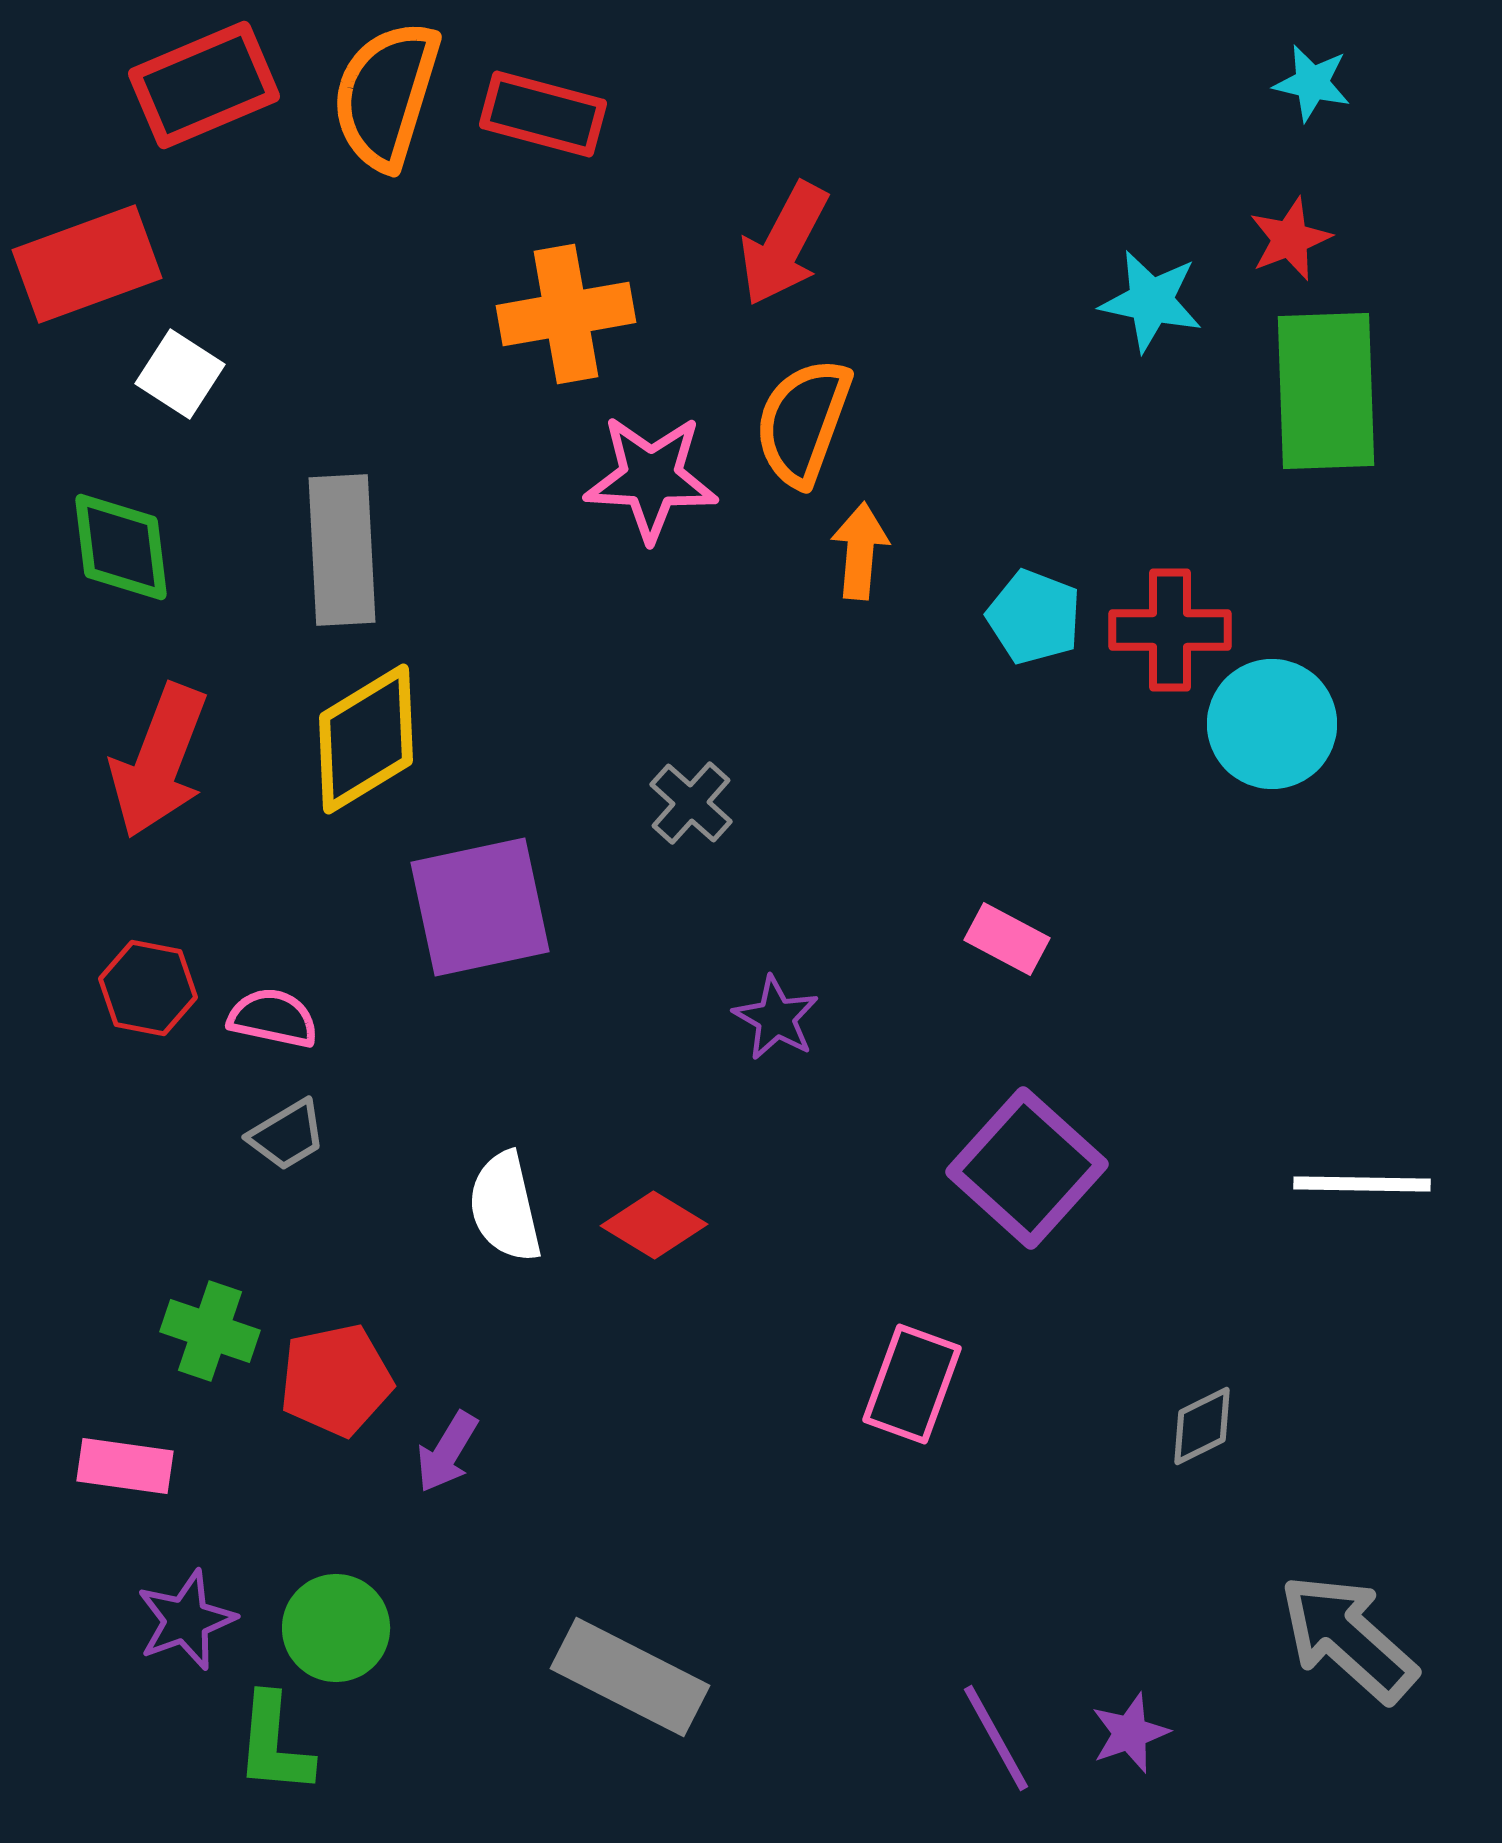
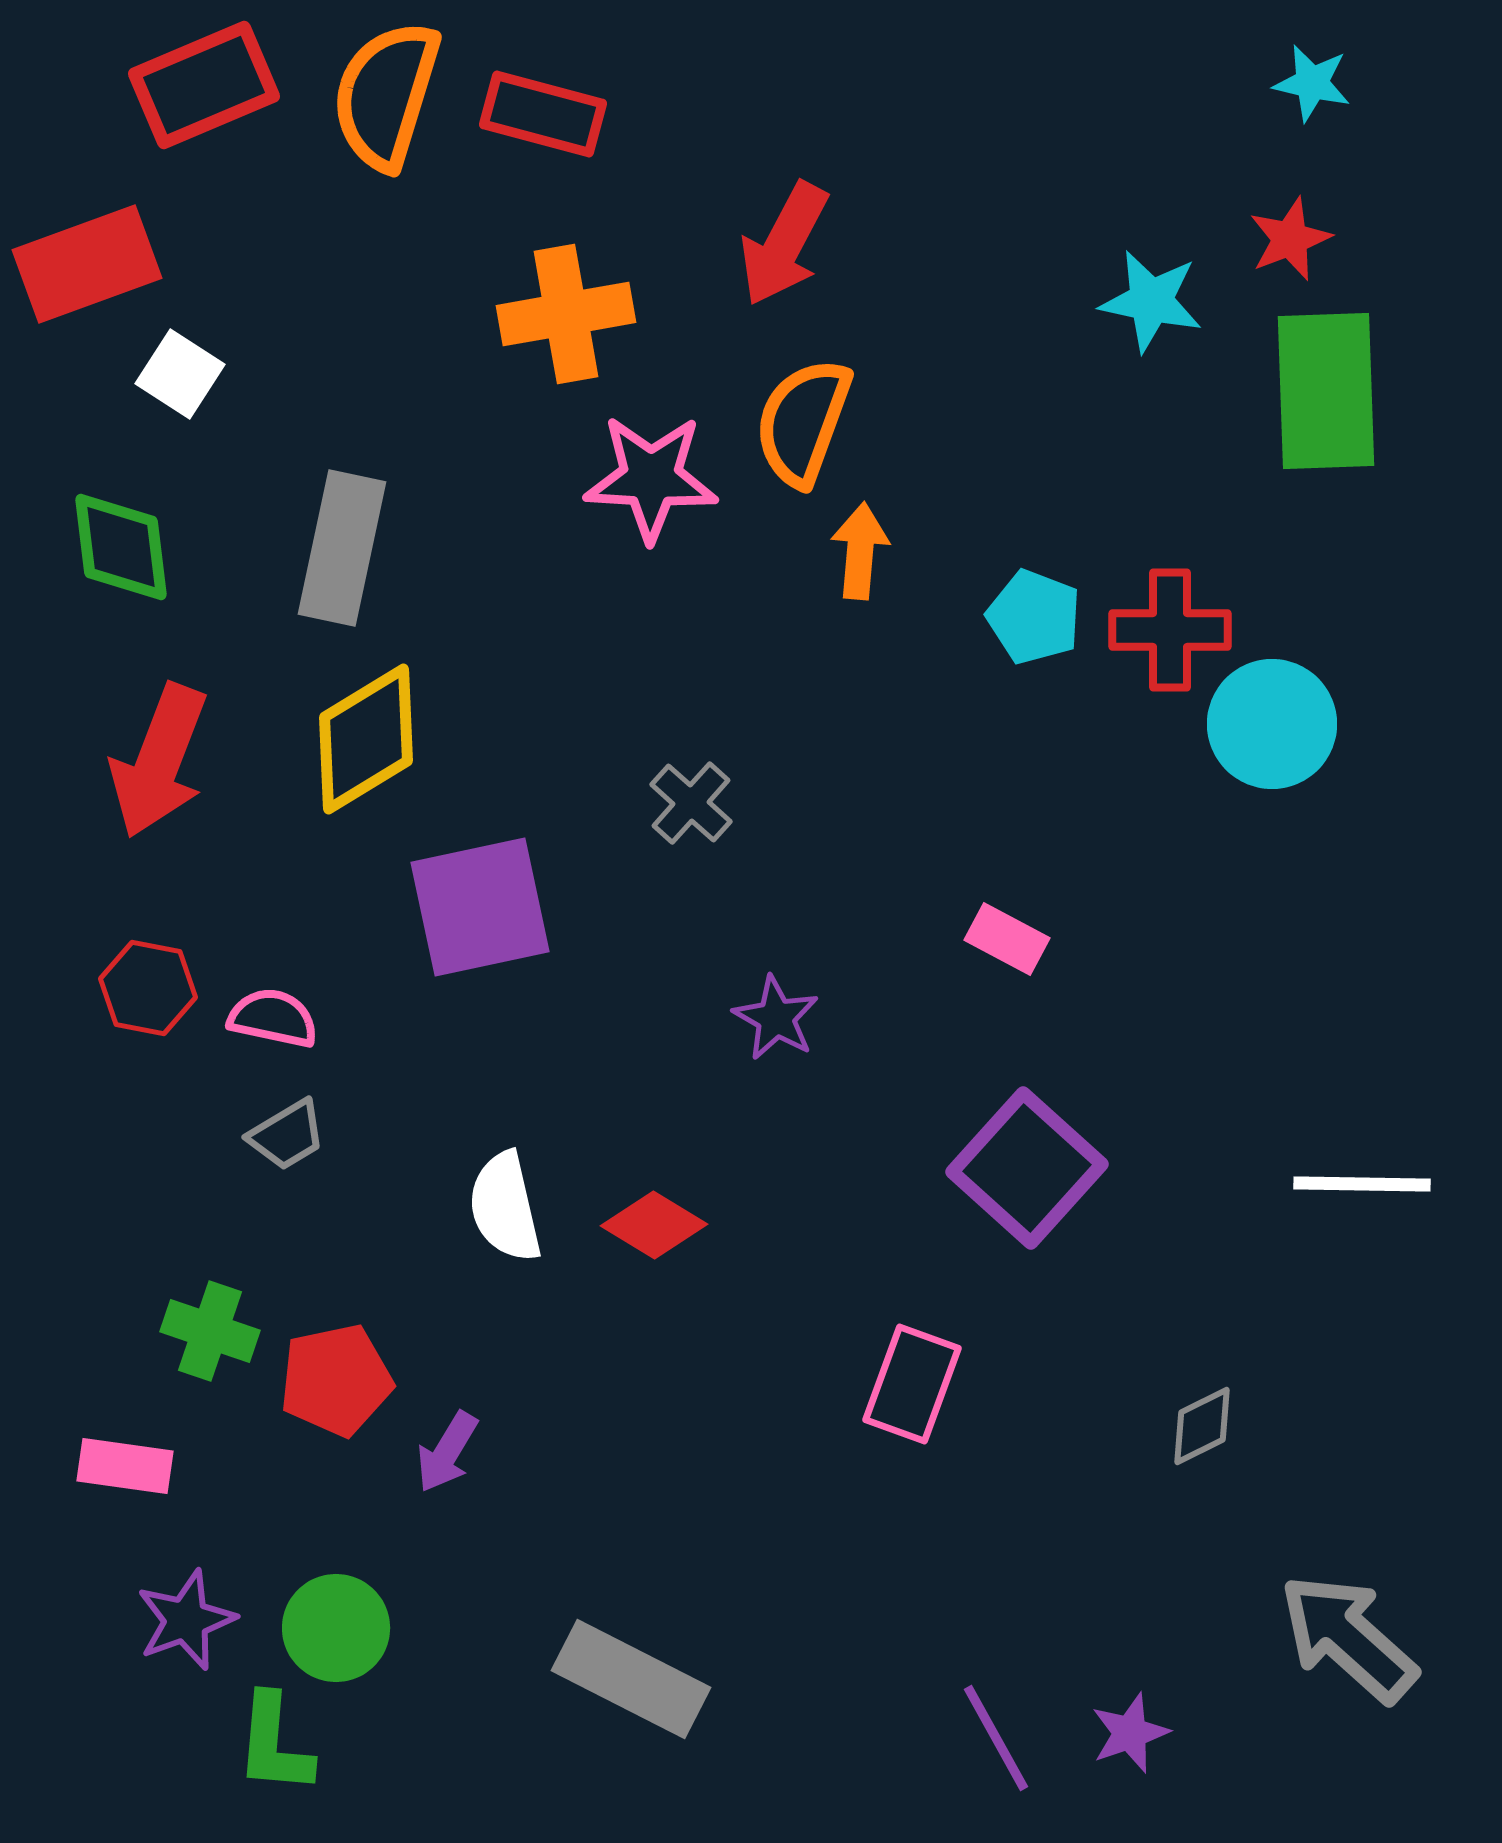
gray rectangle at (342, 550): moved 2 px up; rotated 15 degrees clockwise
gray rectangle at (630, 1677): moved 1 px right, 2 px down
